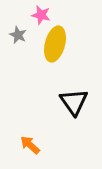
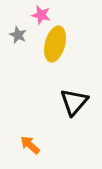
black triangle: rotated 16 degrees clockwise
